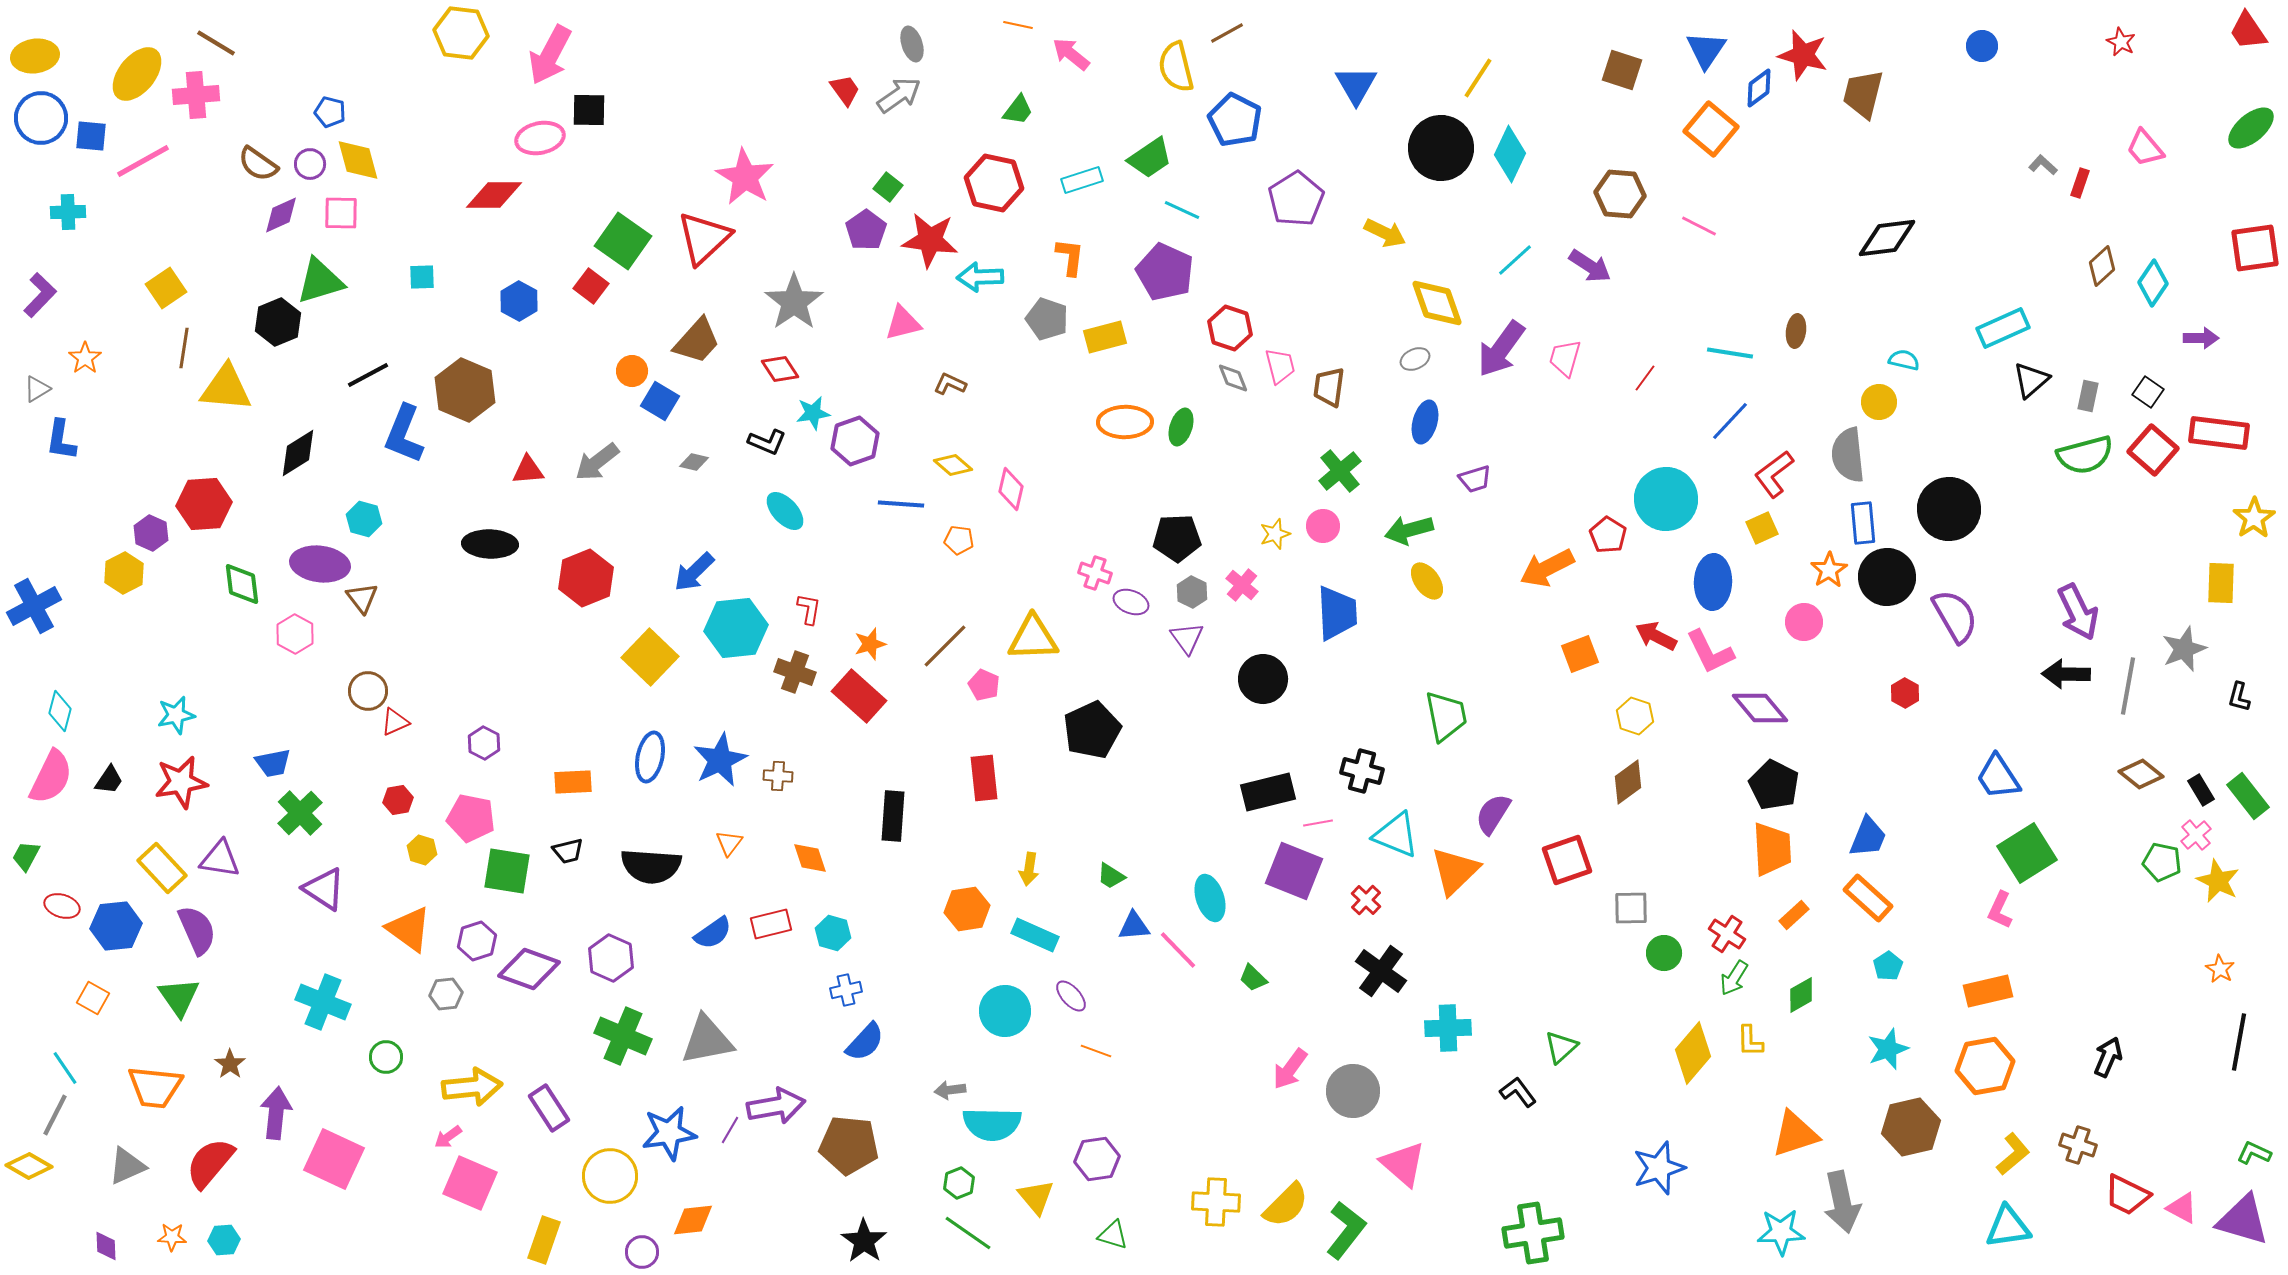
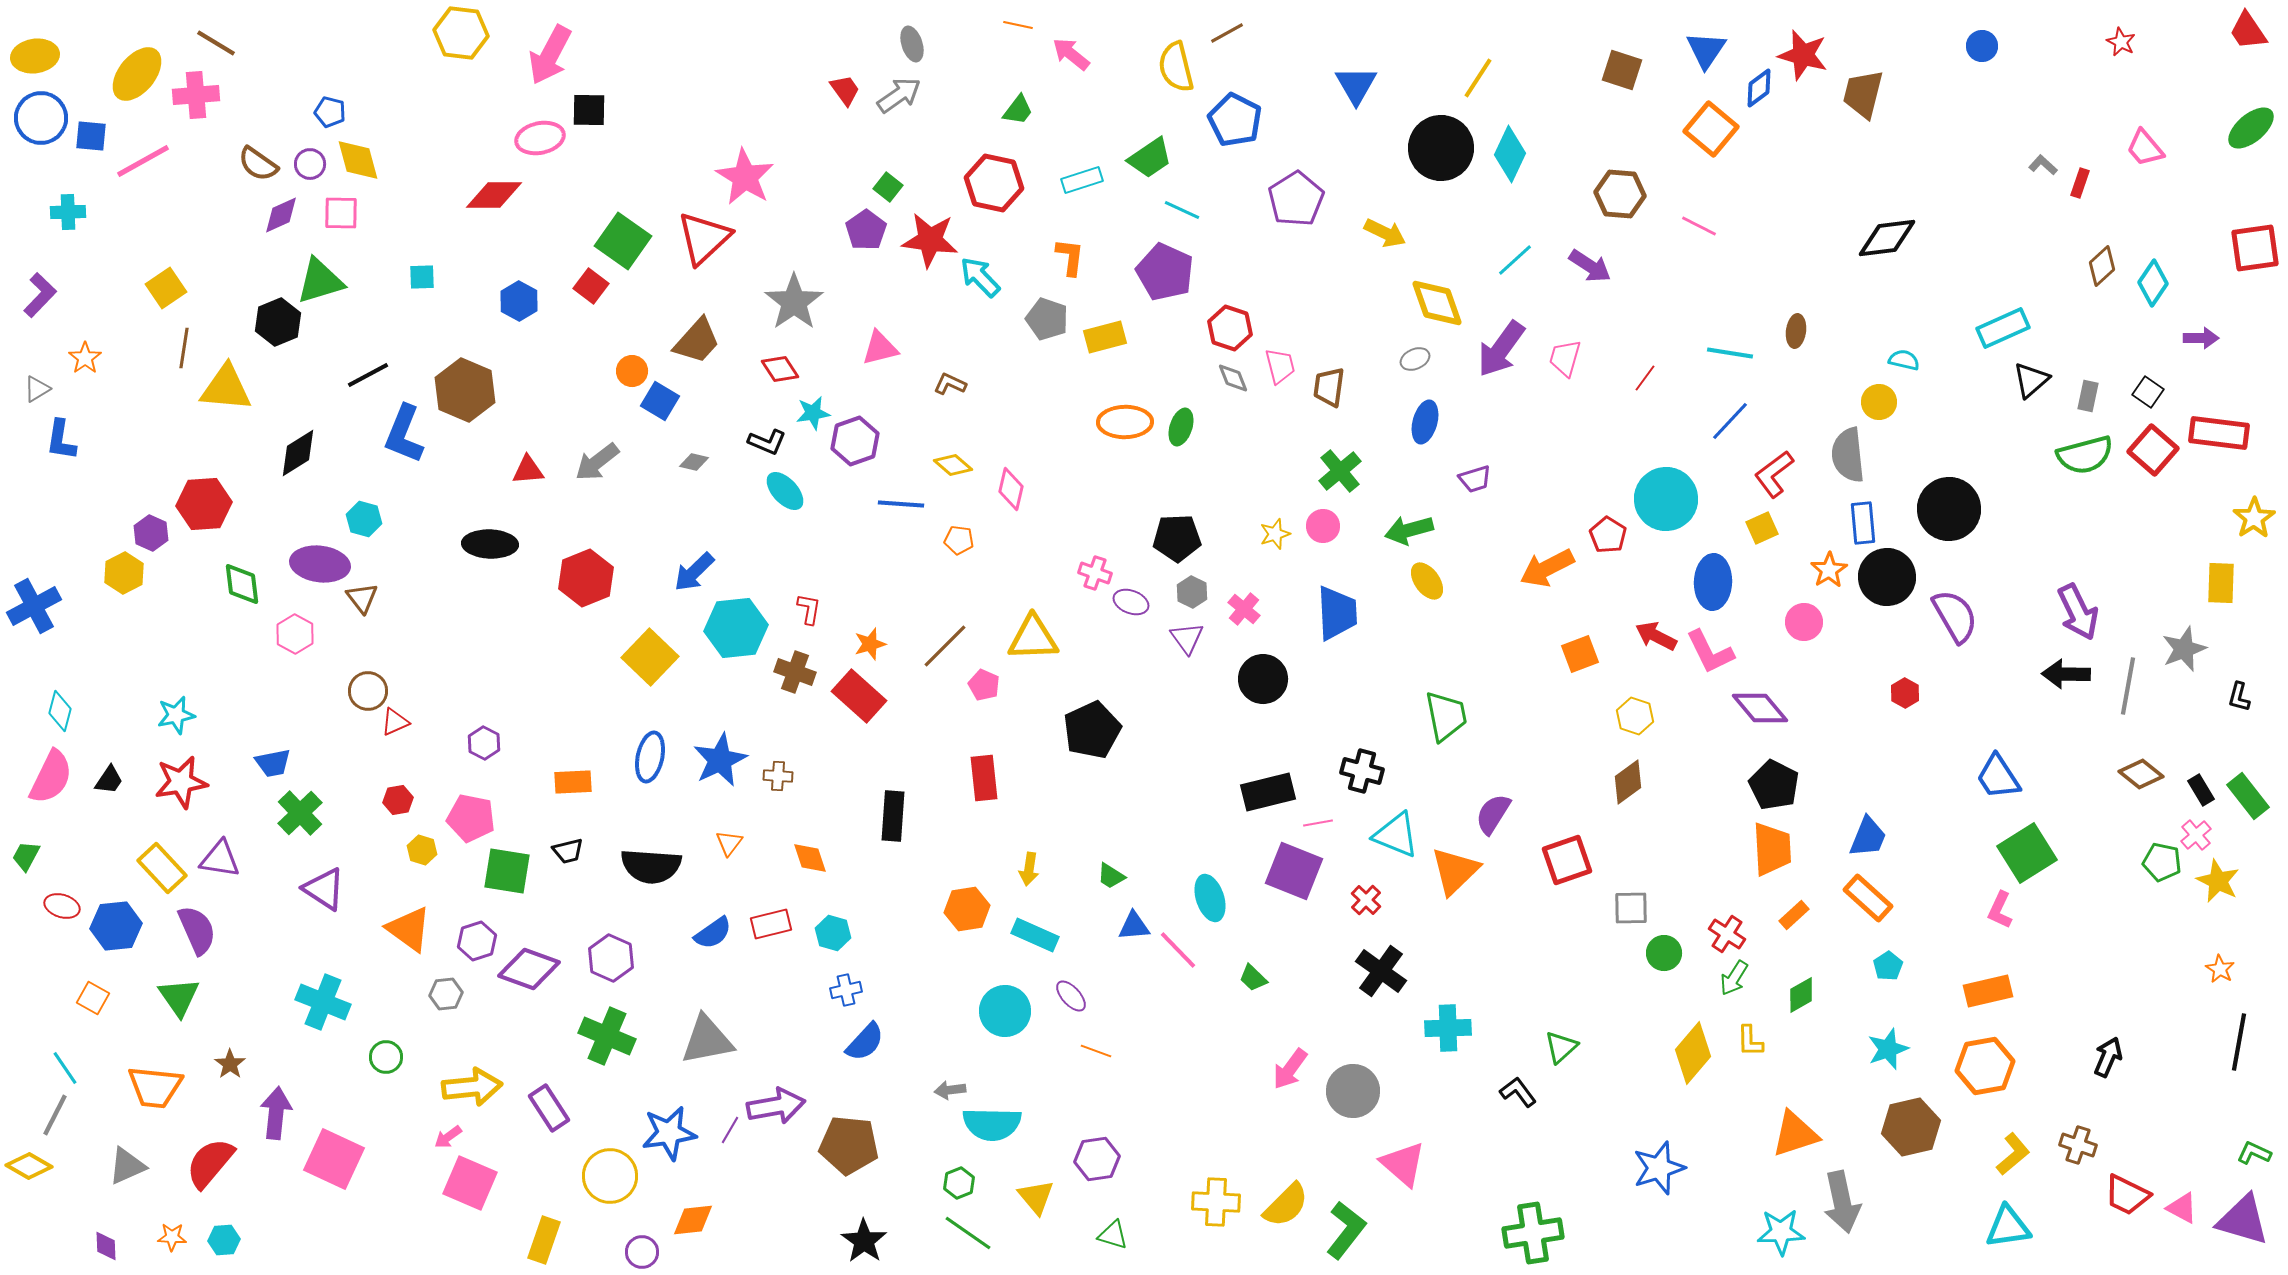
cyan arrow at (980, 277): rotated 48 degrees clockwise
pink triangle at (903, 323): moved 23 px left, 25 px down
cyan ellipse at (785, 511): moved 20 px up
pink cross at (1242, 585): moved 2 px right, 24 px down
green cross at (623, 1036): moved 16 px left
